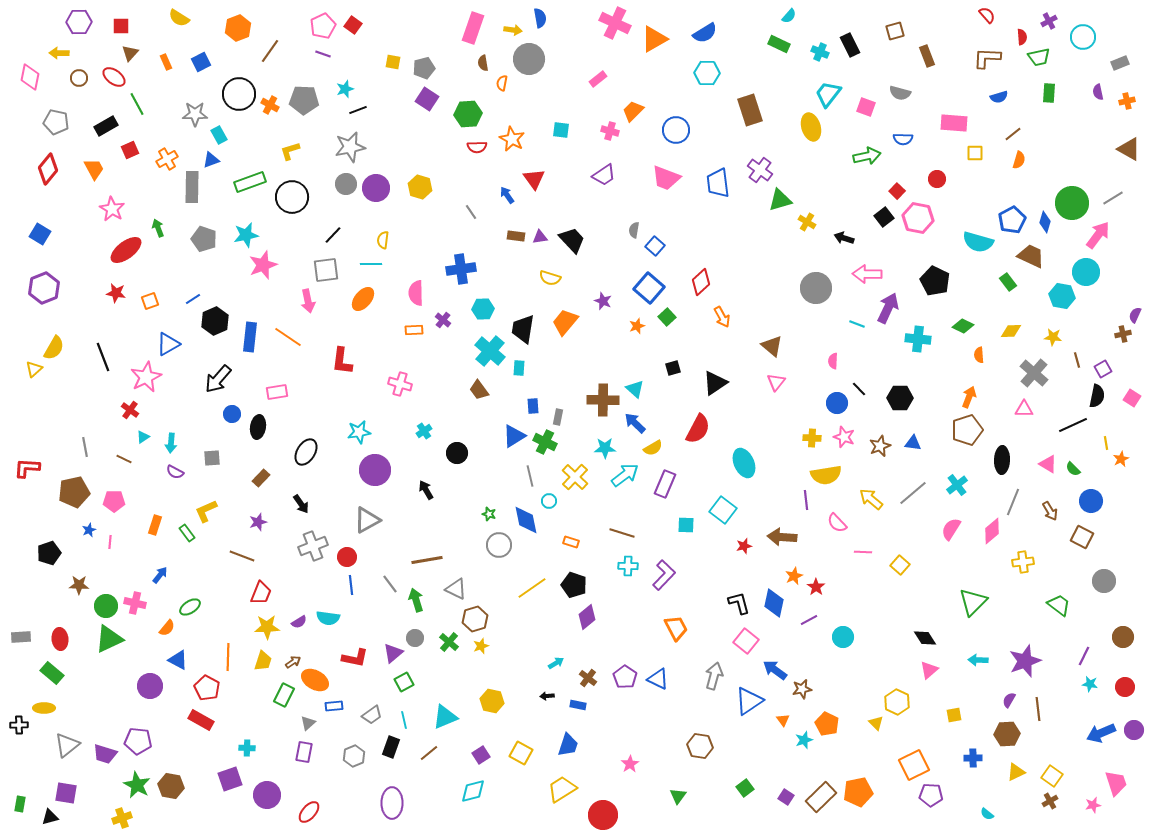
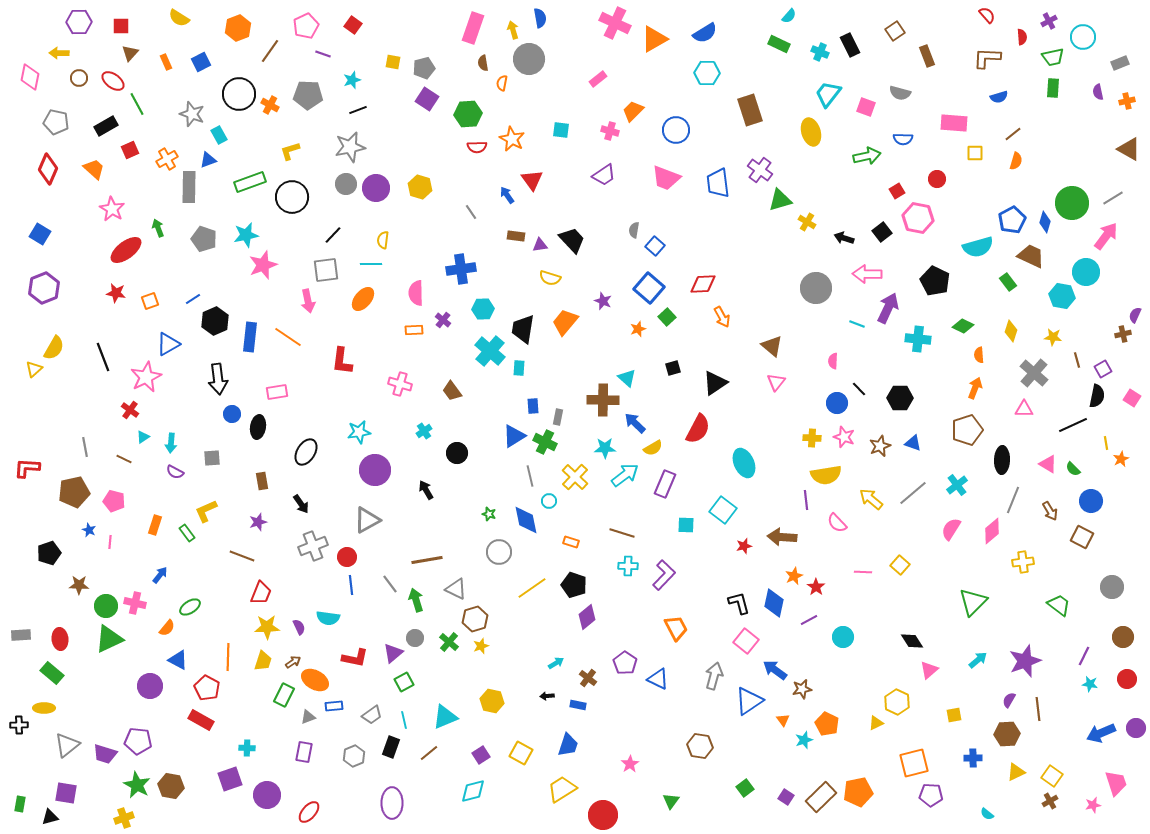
pink pentagon at (323, 26): moved 17 px left
yellow arrow at (513, 30): rotated 114 degrees counterclockwise
brown square at (895, 31): rotated 18 degrees counterclockwise
green trapezoid at (1039, 57): moved 14 px right
red ellipse at (114, 77): moved 1 px left, 4 px down
cyan star at (345, 89): moved 7 px right, 9 px up
green rectangle at (1049, 93): moved 4 px right, 5 px up
gray pentagon at (304, 100): moved 4 px right, 5 px up
gray star at (195, 114): moved 3 px left; rotated 20 degrees clockwise
yellow ellipse at (811, 127): moved 5 px down
blue triangle at (211, 160): moved 3 px left
orange semicircle at (1019, 160): moved 3 px left, 1 px down
red diamond at (48, 169): rotated 16 degrees counterclockwise
orange trapezoid at (94, 169): rotated 20 degrees counterclockwise
red triangle at (534, 179): moved 2 px left, 1 px down
gray rectangle at (192, 187): moved 3 px left
red square at (897, 191): rotated 14 degrees clockwise
black square at (884, 217): moved 2 px left, 15 px down
pink arrow at (1098, 235): moved 8 px right, 1 px down
purple triangle at (540, 237): moved 8 px down
cyan semicircle at (978, 242): moved 5 px down; rotated 32 degrees counterclockwise
red diamond at (701, 282): moved 2 px right, 2 px down; rotated 40 degrees clockwise
orange star at (637, 326): moved 1 px right, 3 px down
yellow diamond at (1011, 331): rotated 70 degrees counterclockwise
black arrow at (218, 379): rotated 48 degrees counterclockwise
cyan triangle at (635, 389): moved 8 px left, 11 px up
brown trapezoid at (479, 390): moved 27 px left, 1 px down
orange arrow at (969, 397): moved 6 px right, 9 px up
blue triangle at (913, 443): rotated 12 degrees clockwise
brown rectangle at (261, 478): moved 1 px right, 3 px down; rotated 54 degrees counterclockwise
pink pentagon at (114, 501): rotated 15 degrees clockwise
gray line at (1013, 502): moved 2 px up
blue star at (89, 530): rotated 24 degrees counterclockwise
gray circle at (499, 545): moved 7 px down
pink line at (863, 552): moved 20 px down
gray circle at (1104, 581): moved 8 px right, 6 px down
purple semicircle at (299, 622): moved 5 px down; rotated 84 degrees counterclockwise
gray rectangle at (21, 637): moved 2 px up
black diamond at (925, 638): moved 13 px left, 3 px down
cyan arrow at (978, 660): rotated 138 degrees clockwise
purple pentagon at (625, 677): moved 14 px up
red circle at (1125, 687): moved 2 px right, 8 px up
gray triangle at (308, 723): moved 6 px up; rotated 21 degrees clockwise
yellow triangle at (876, 723): rotated 49 degrees clockwise
purple circle at (1134, 730): moved 2 px right, 2 px up
orange square at (914, 765): moved 2 px up; rotated 12 degrees clockwise
green triangle at (678, 796): moved 7 px left, 5 px down
yellow cross at (122, 818): moved 2 px right
